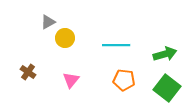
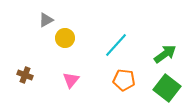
gray triangle: moved 2 px left, 2 px up
cyan line: rotated 48 degrees counterclockwise
green arrow: rotated 20 degrees counterclockwise
brown cross: moved 3 px left, 3 px down; rotated 14 degrees counterclockwise
